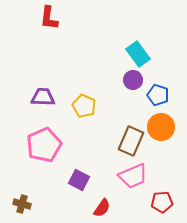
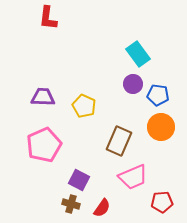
red L-shape: moved 1 px left
purple circle: moved 4 px down
blue pentagon: rotated 10 degrees counterclockwise
brown rectangle: moved 12 px left
pink trapezoid: moved 1 px down
brown cross: moved 49 px right
